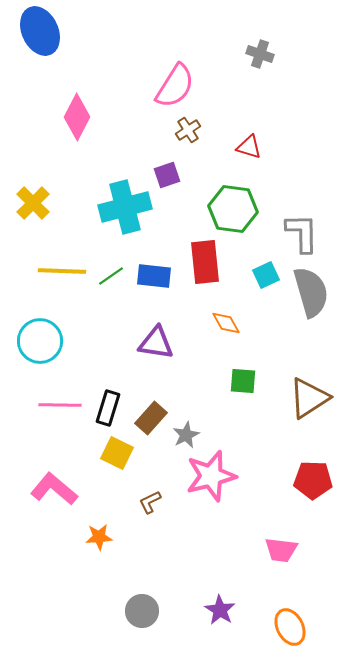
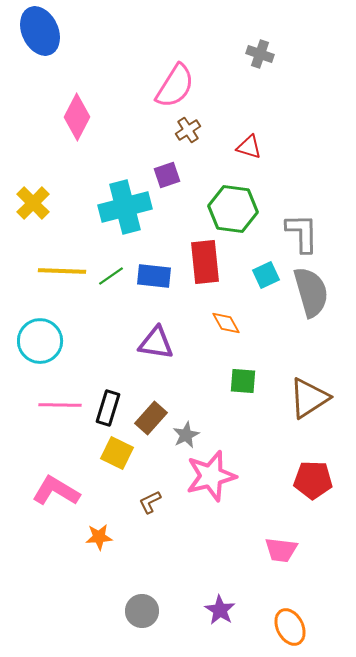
pink L-shape: moved 2 px right, 2 px down; rotated 9 degrees counterclockwise
